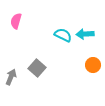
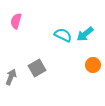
cyan arrow: rotated 36 degrees counterclockwise
gray square: rotated 18 degrees clockwise
